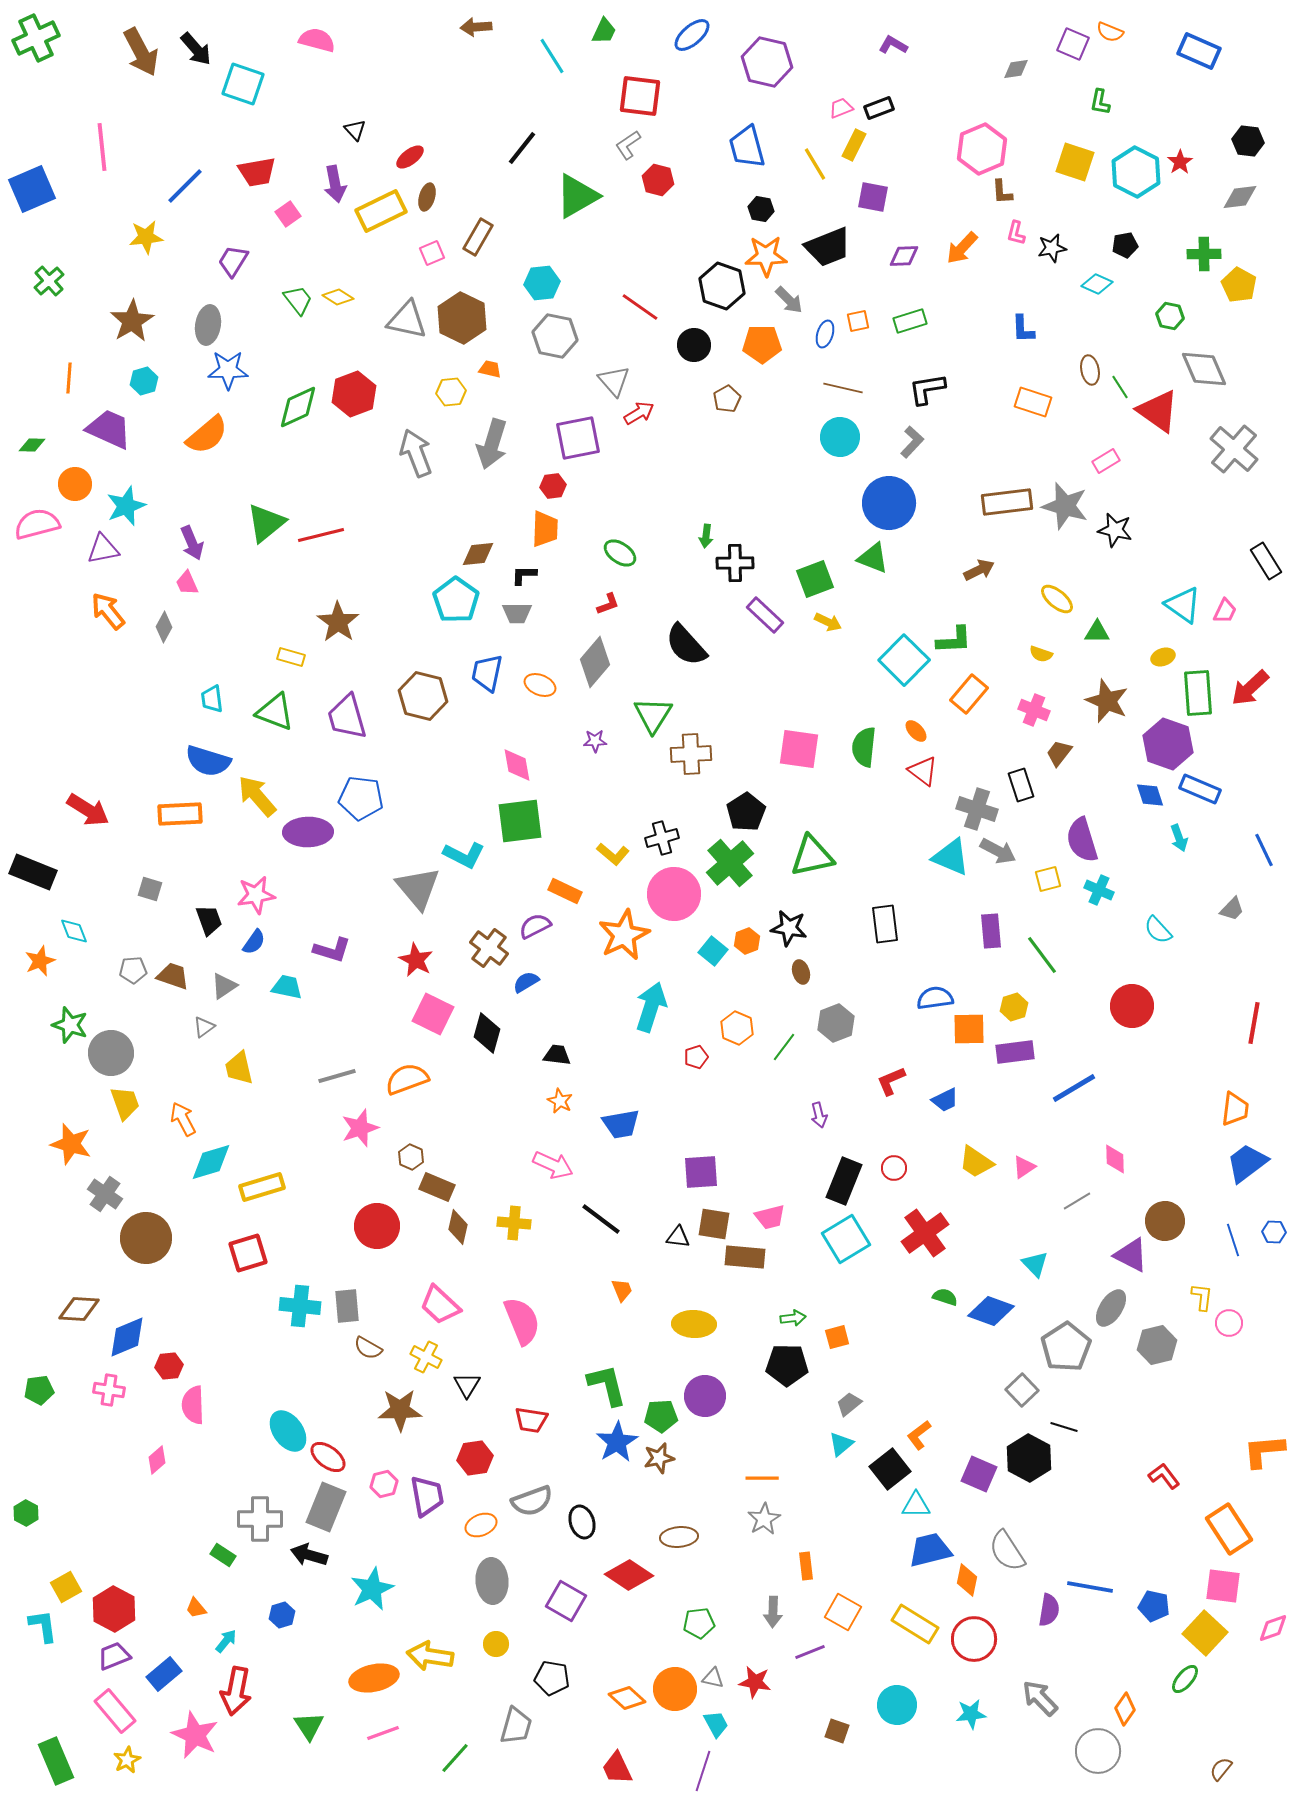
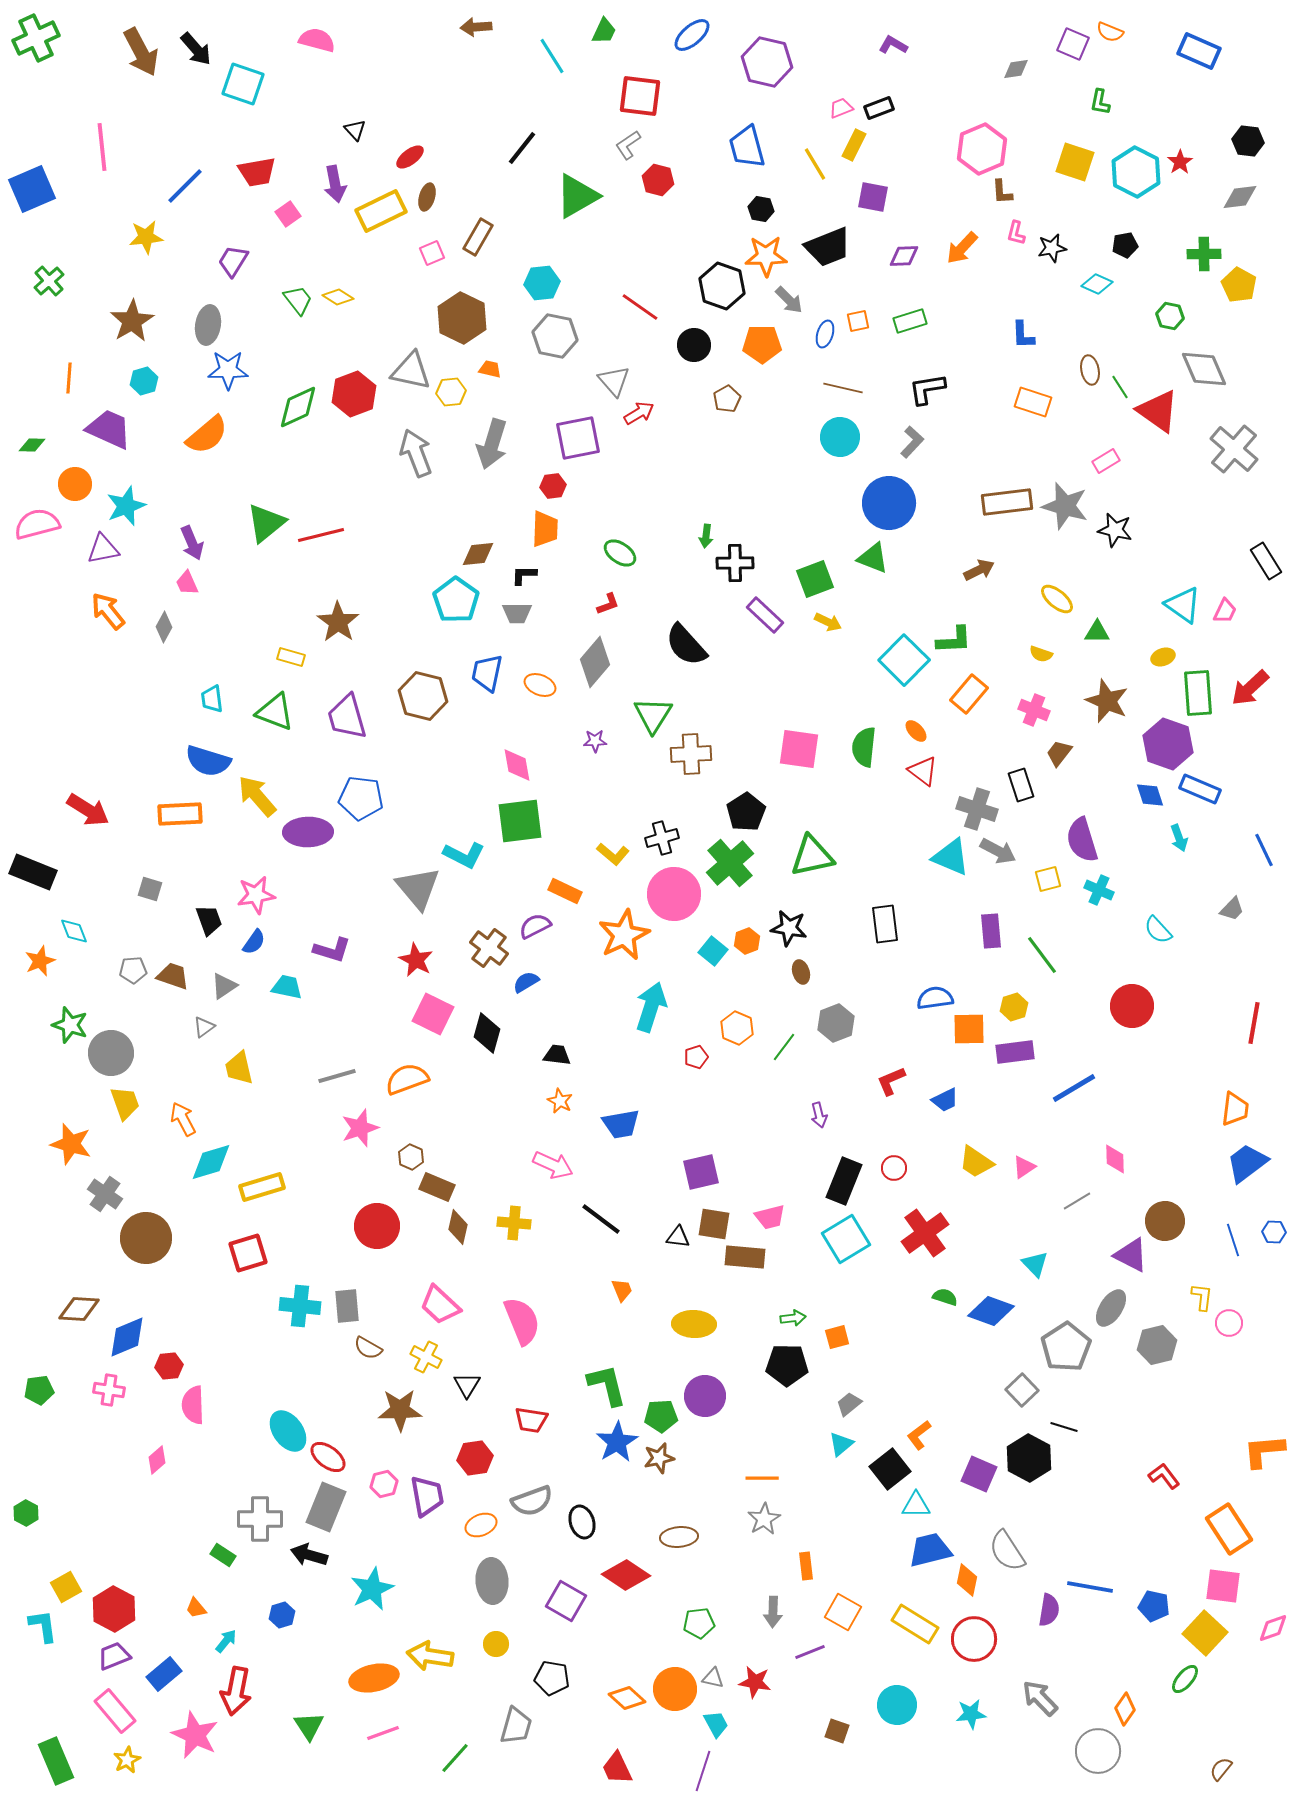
gray triangle at (407, 320): moved 4 px right, 51 px down
blue L-shape at (1023, 329): moved 6 px down
purple square at (701, 1172): rotated 9 degrees counterclockwise
red diamond at (629, 1575): moved 3 px left
